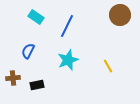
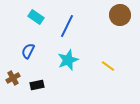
yellow line: rotated 24 degrees counterclockwise
brown cross: rotated 24 degrees counterclockwise
